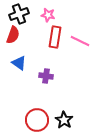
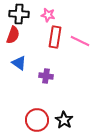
black cross: rotated 24 degrees clockwise
